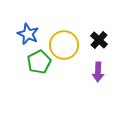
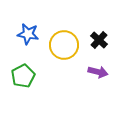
blue star: rotated 15 degrees counterclockwise
green pentagon: moved 16 px left, 14 px down
purple arrow: rotated 78 degrees counterclockwise
